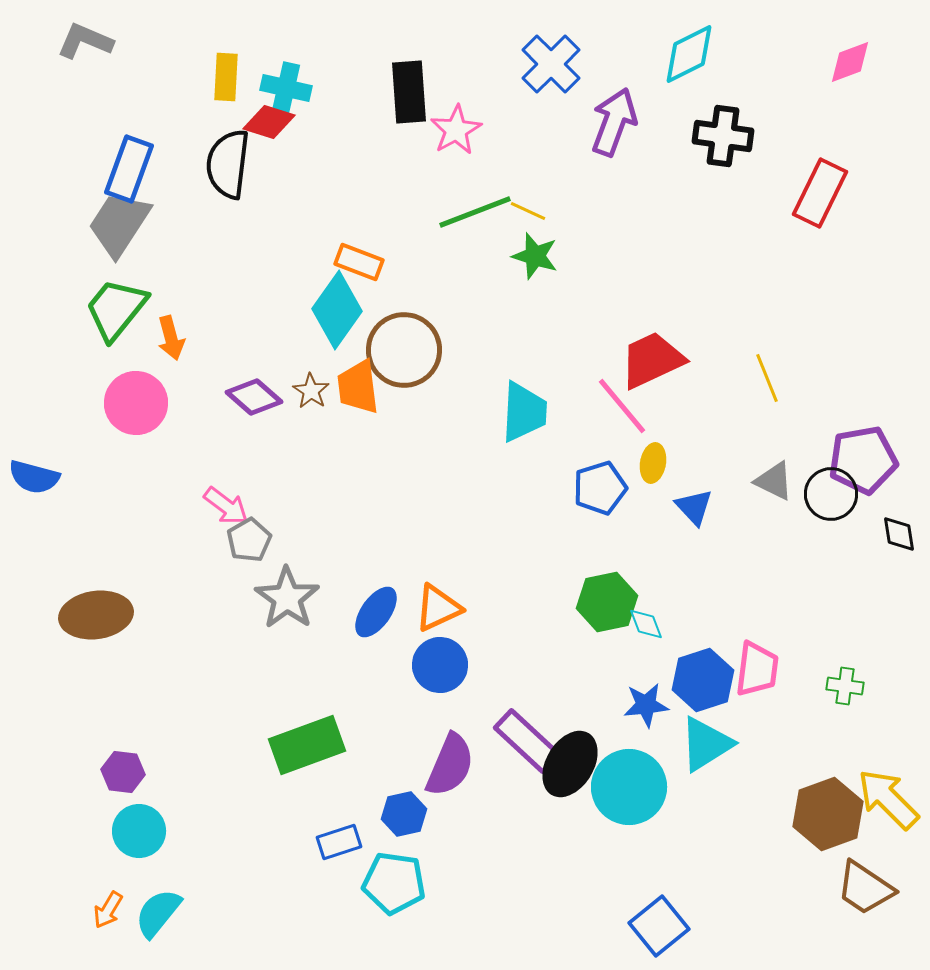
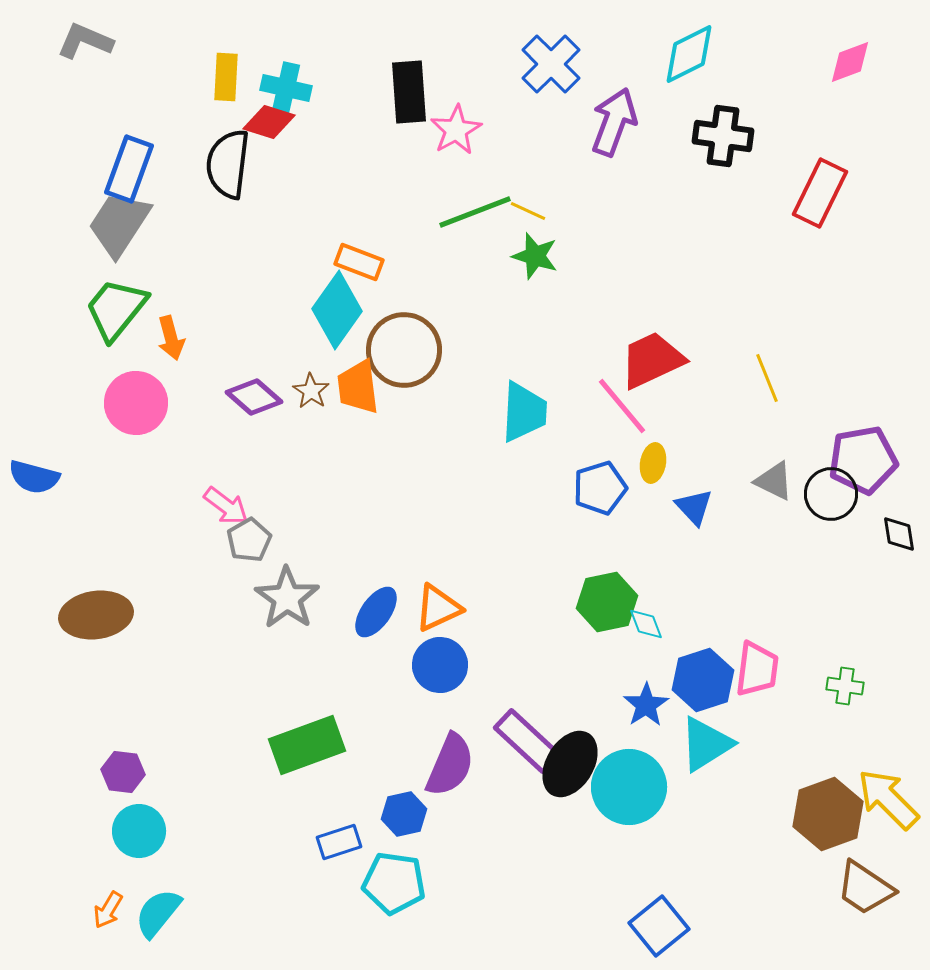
blue star at (646, 705): rotated 27 degrees counterclockwise
